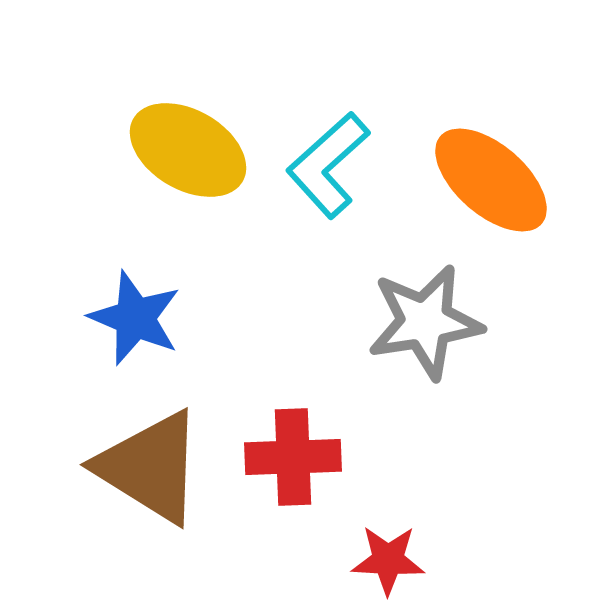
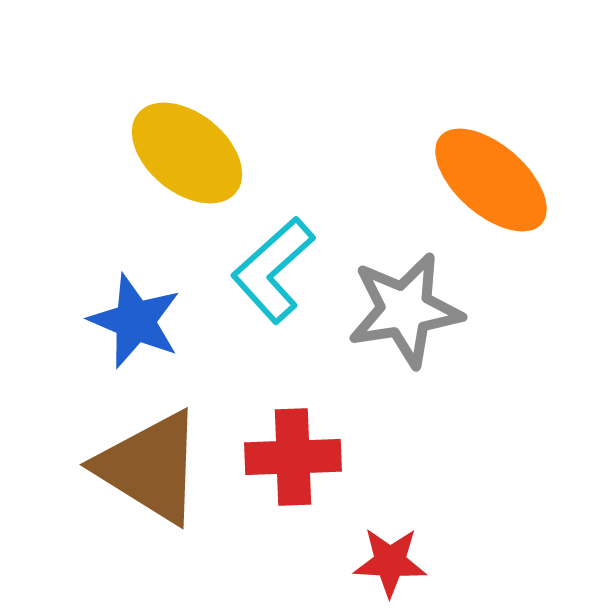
yellow ellipse: moved 1 px left, 3 px down; rotated 9 degrees clockwise
cyan L-shape: moved 55 px left, 105 px down
blue star: moved 3 px down
gray star: moved 20 px left, 12 px up
red star: moved 2 px right, 2 px down
